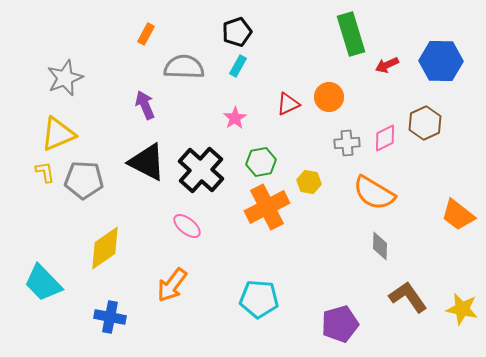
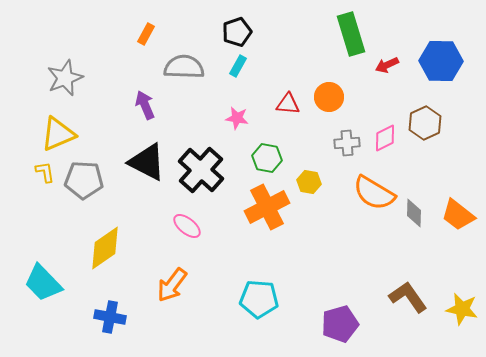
red triangle: rotated 30 degrees clockwise
pink star: moved 2 px right; rotated 30 degrees counterclockwise
green hexagon: moved 6 px right, 4 px up; rotated 20 degrees clockwise
gray diamond: moved 34 px right, 33 px up
